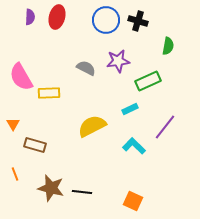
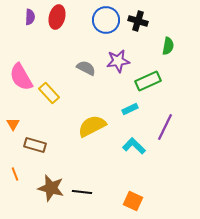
yellow rectangle: rotated 50 degrees clockwise
purple line: rotated 12 degrees counterclockwise
